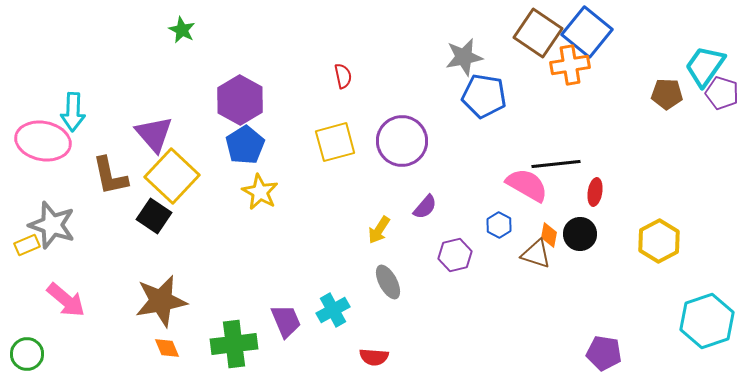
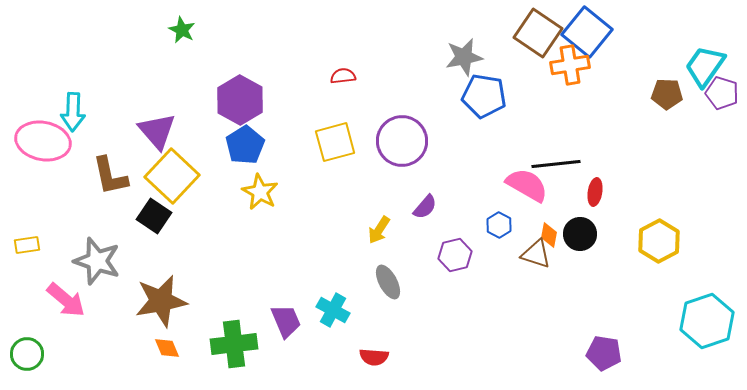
red semicircle at (343, 76): rotated 85 degrees counterclockwise
purple triangle at (154, 134): moved 3 px right, 3 px up
gray star at (52, 225): moved 45 px right, 36 px down
yellow rectangle at (27, 245): rotated 15 degrees clockwise
cyan cross at (333, 310): rotated 32 degrees counterclockwise
